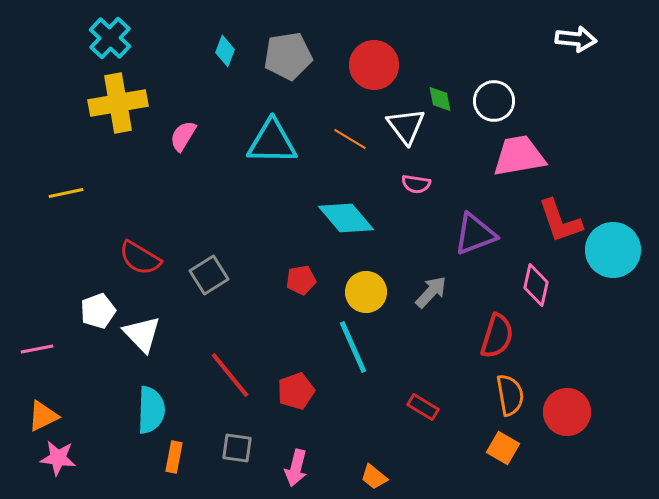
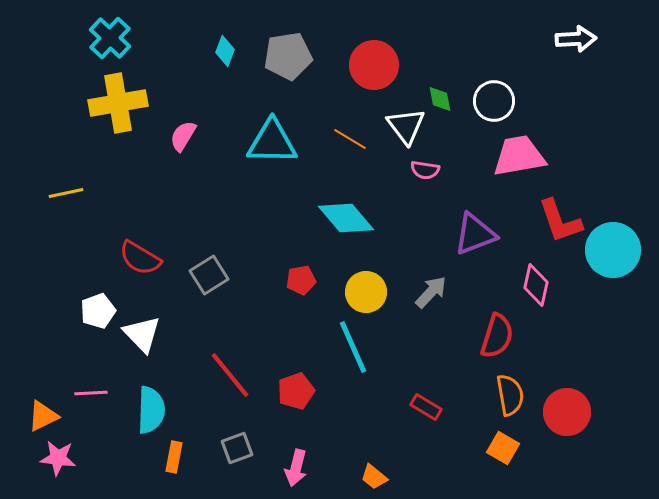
white arrow at (576, 39): rotated 9 degrees counterclockwise
pink semicircle at (416, 184): moved 9 px right, 14 px up
pink line at (37, 349): moved 54 px right, 44 px down; rotated 8 degrees clockwise
red rectangle at (423, 407): moved 3 px right
gray square at (237, 448): rotated 28 degrees counterclockwise
